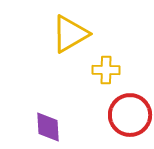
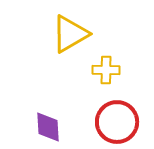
red circle: moved 13 px left, 7 px down
